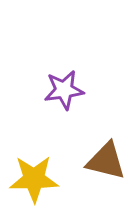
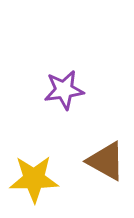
brown triangle: rotated 15 degrees clockwise
